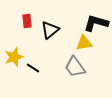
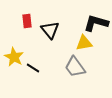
black triangle: rotated 30 degrees counterclockwise
yellow star: rotated 24 degrees counterclockwise
